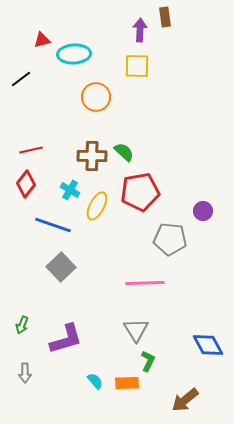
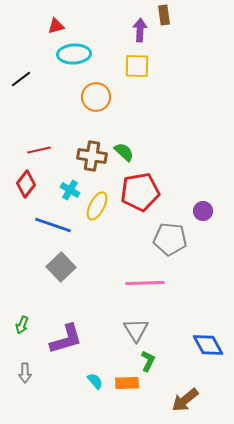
brown rectangle: moved 1 px left, 2 px up
red triangle: moved 14 px right, 14 px up
red line: moved 8 px right
brown cross: rotated 8 degrees clockwise
